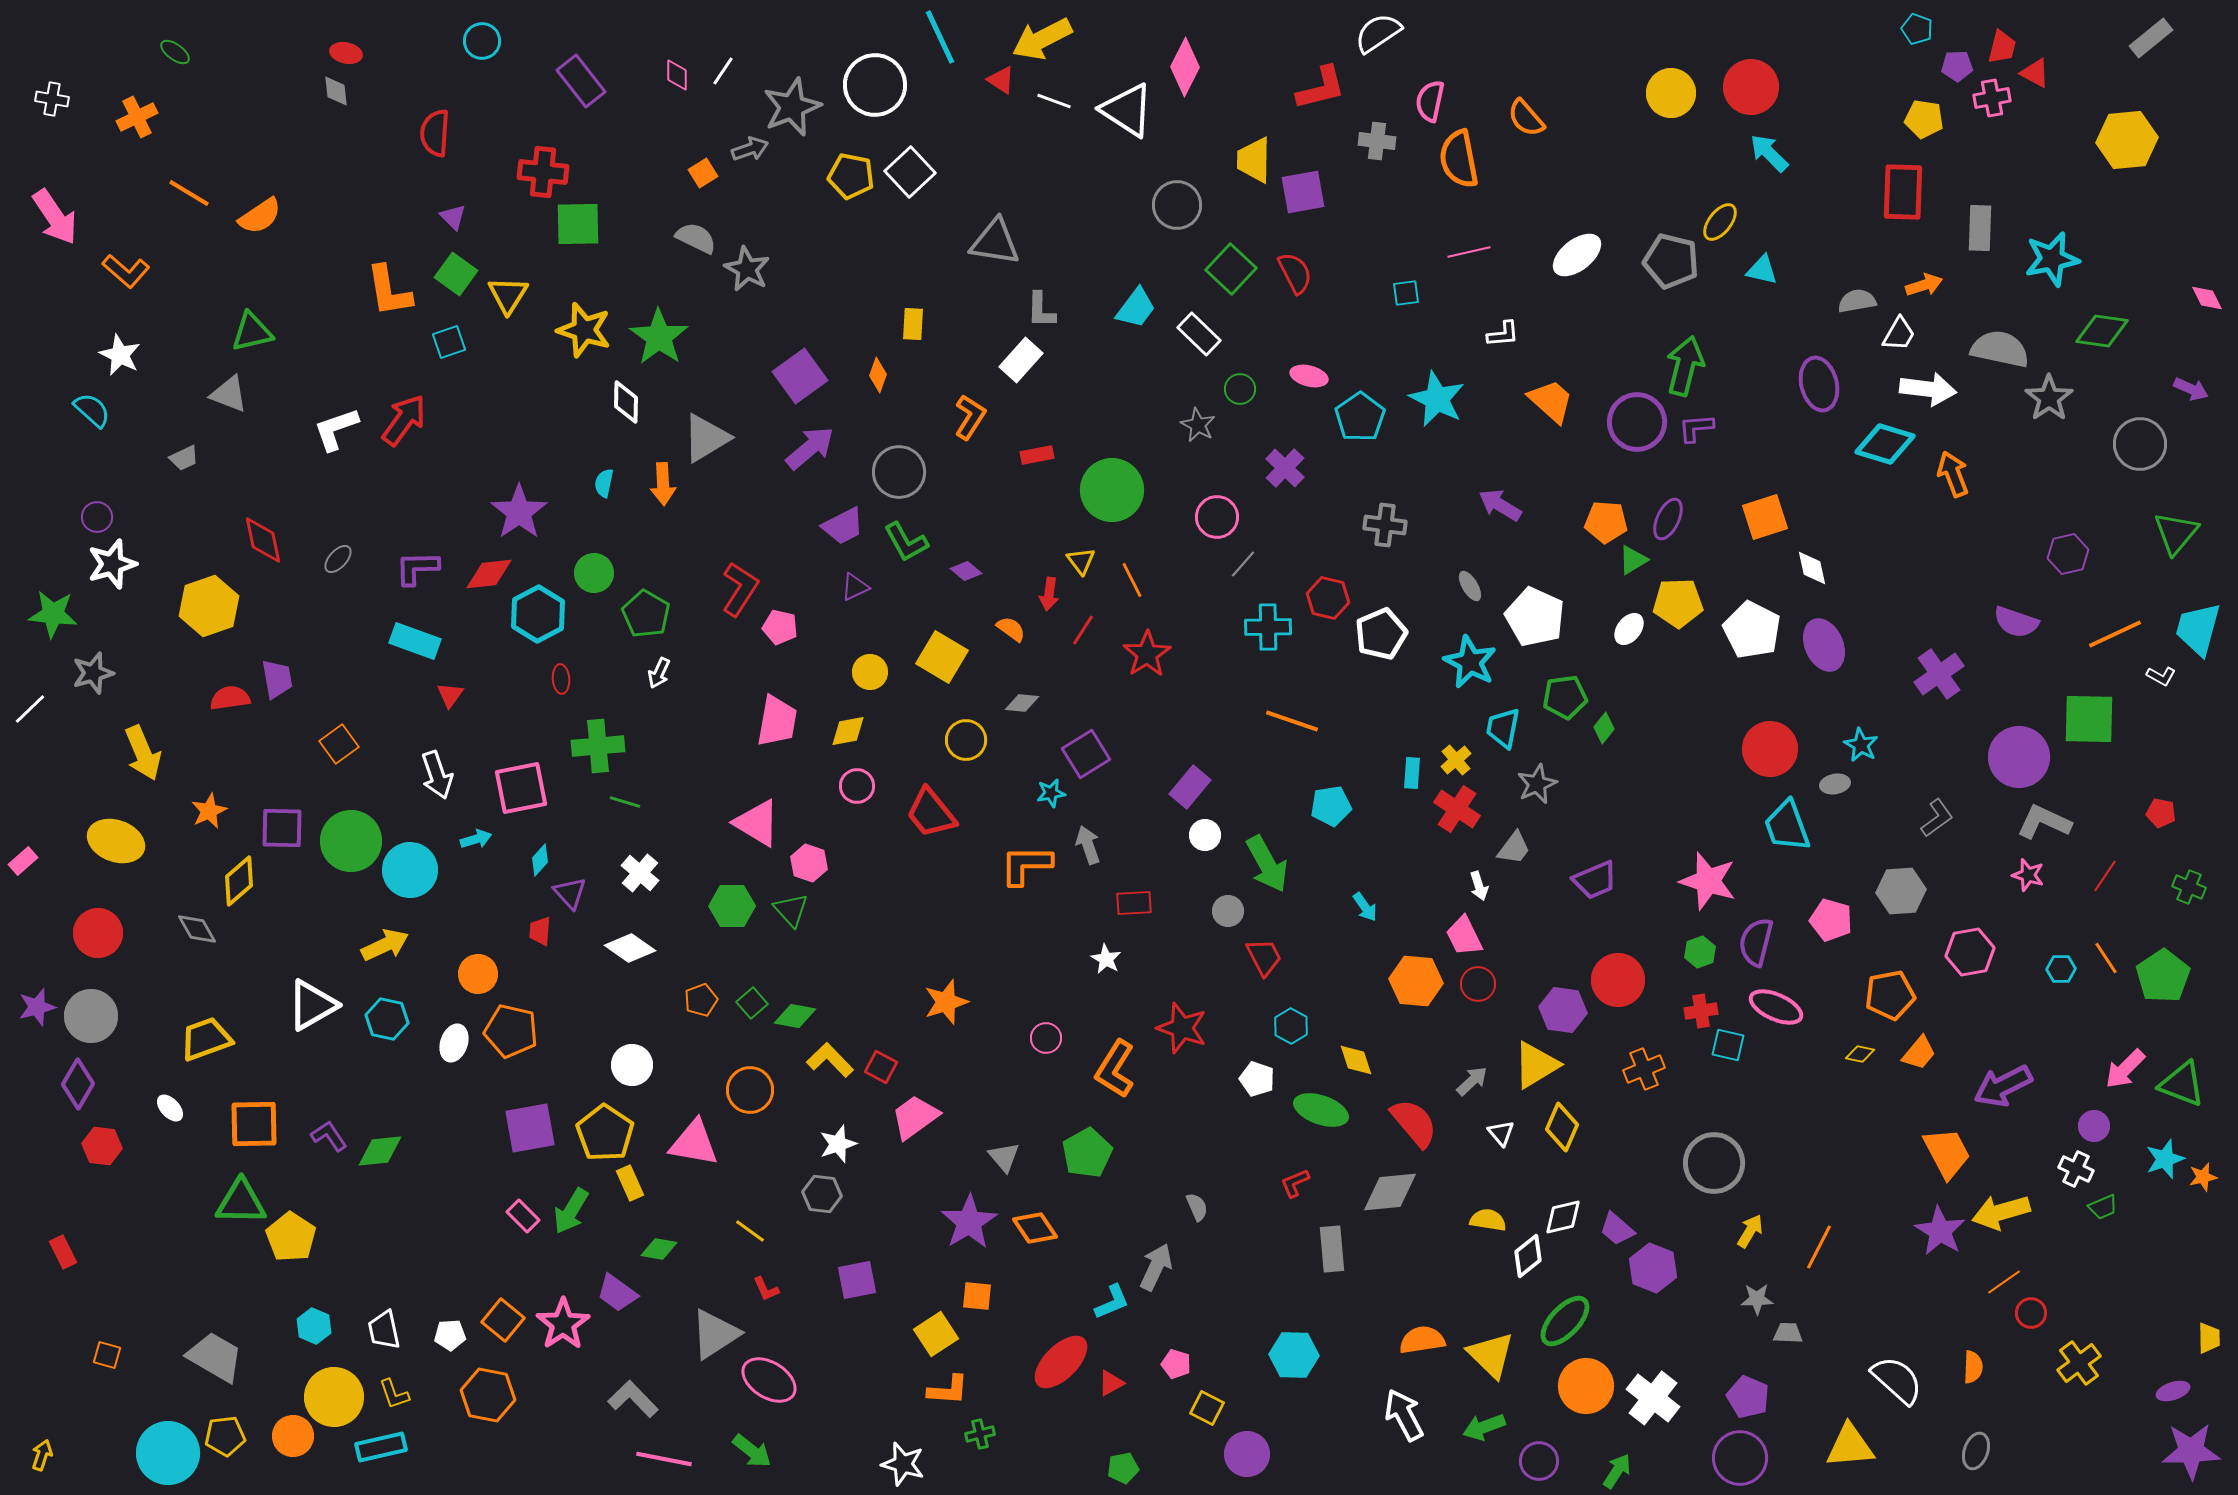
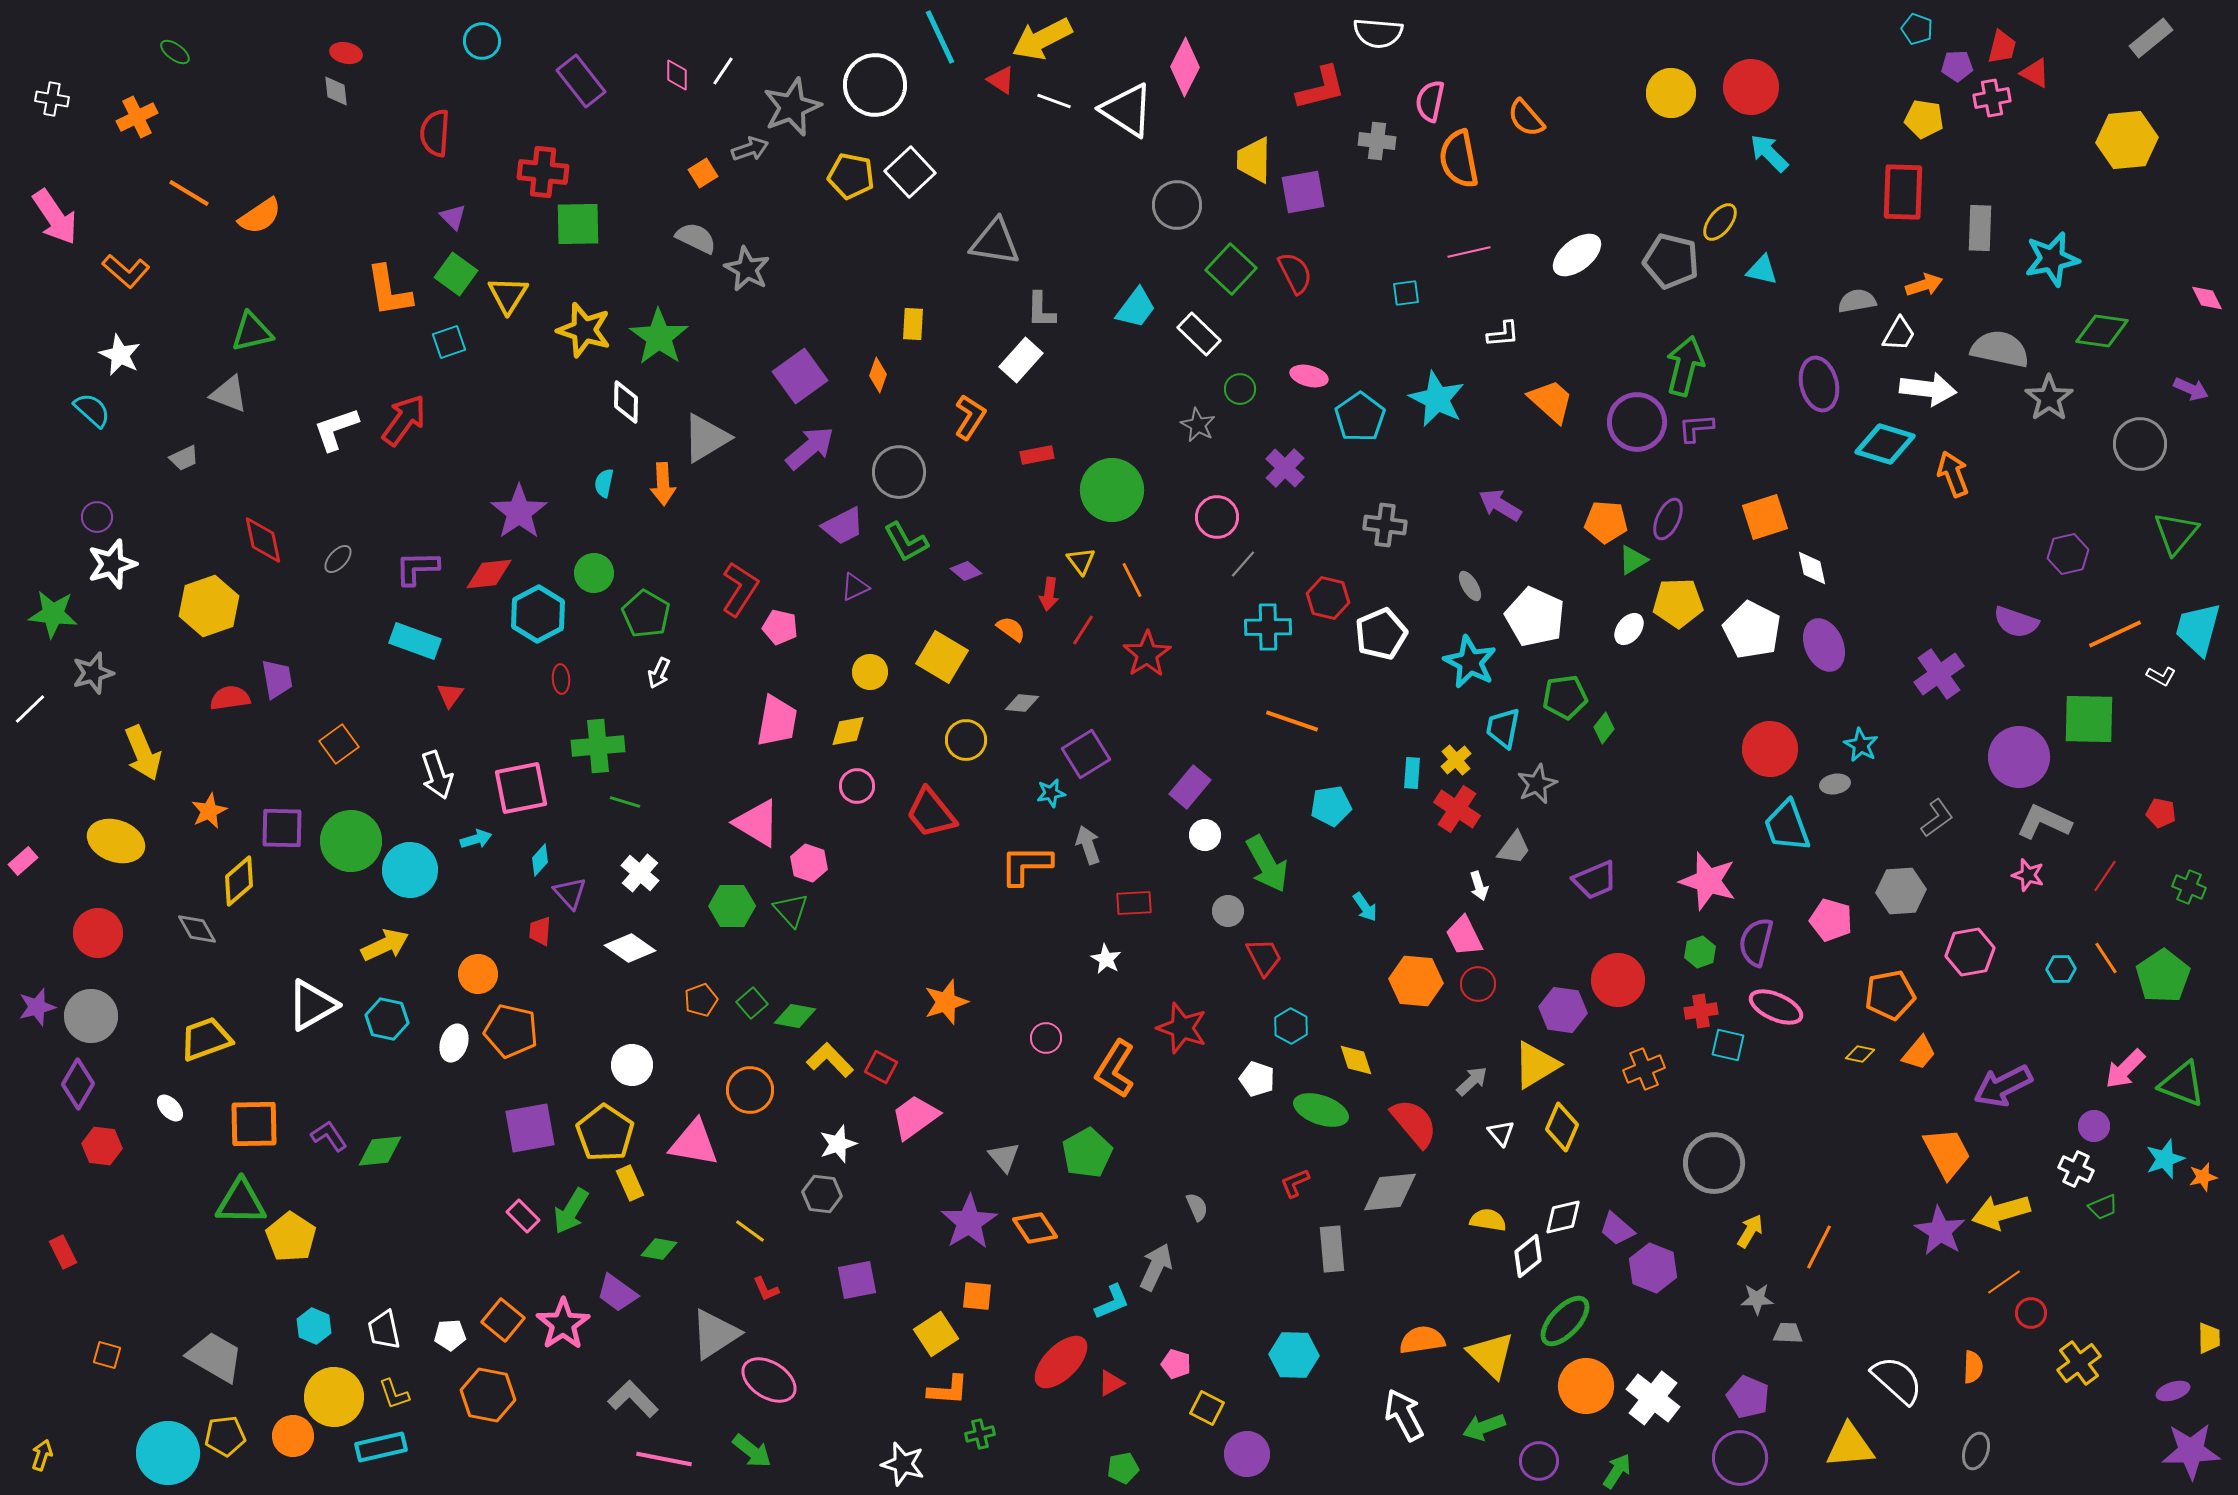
white semicircle at (1378, 33): rotated 141 degrees counterclockwise
